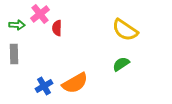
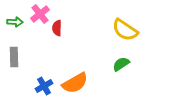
green arrow: moved 2 px left, 3 px up
gray rectangle: moved 3 px down
